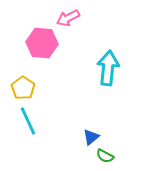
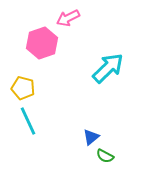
pink hexagon: rotated 24 degrees counterclockwise
cyan arrow: rotated 40 degrees clockwise
yellow pentagon: rotated 20 degrees counterclockwise
